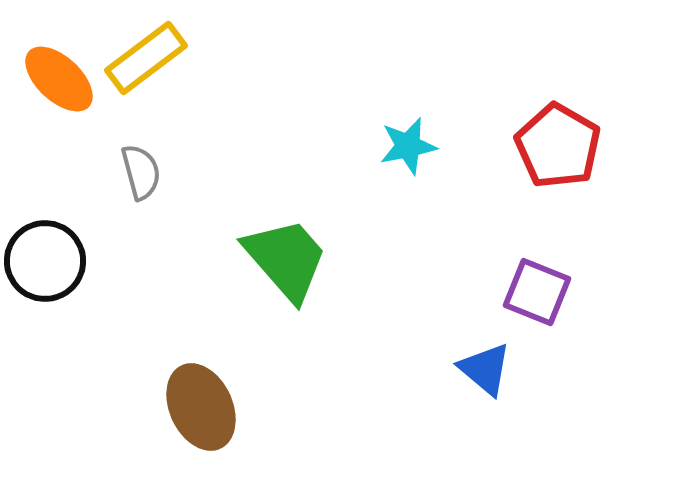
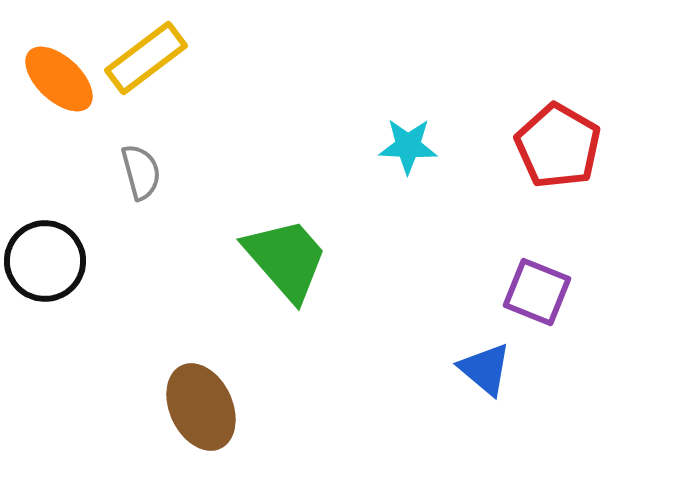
cyan star: rotated 14 degrees clockwise
